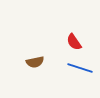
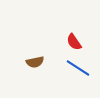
blue line: moved 2 px left; rotated 15 degrees clockwise
